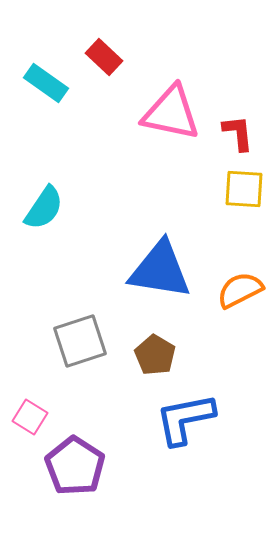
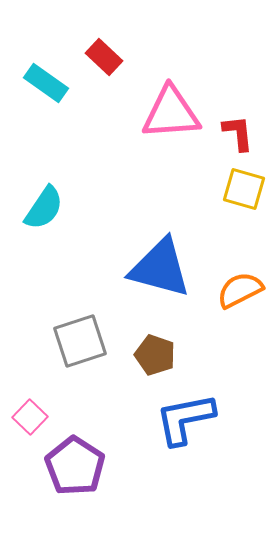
pink triangle: rotated 16 degrees counterclockwise
yellow square: rotated 12 degrees clockwise
blue triangle: moved 2 px up; rotated 6 degrees clockwise
brown pentagon: rotated 12 degrees counterclockwise
pink square: rotated 12 degrees clockwise
